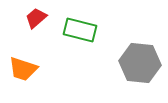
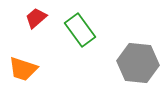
green rectangle: rotated 40 degrees clockwise
gray hexagon: moved 2 px left
